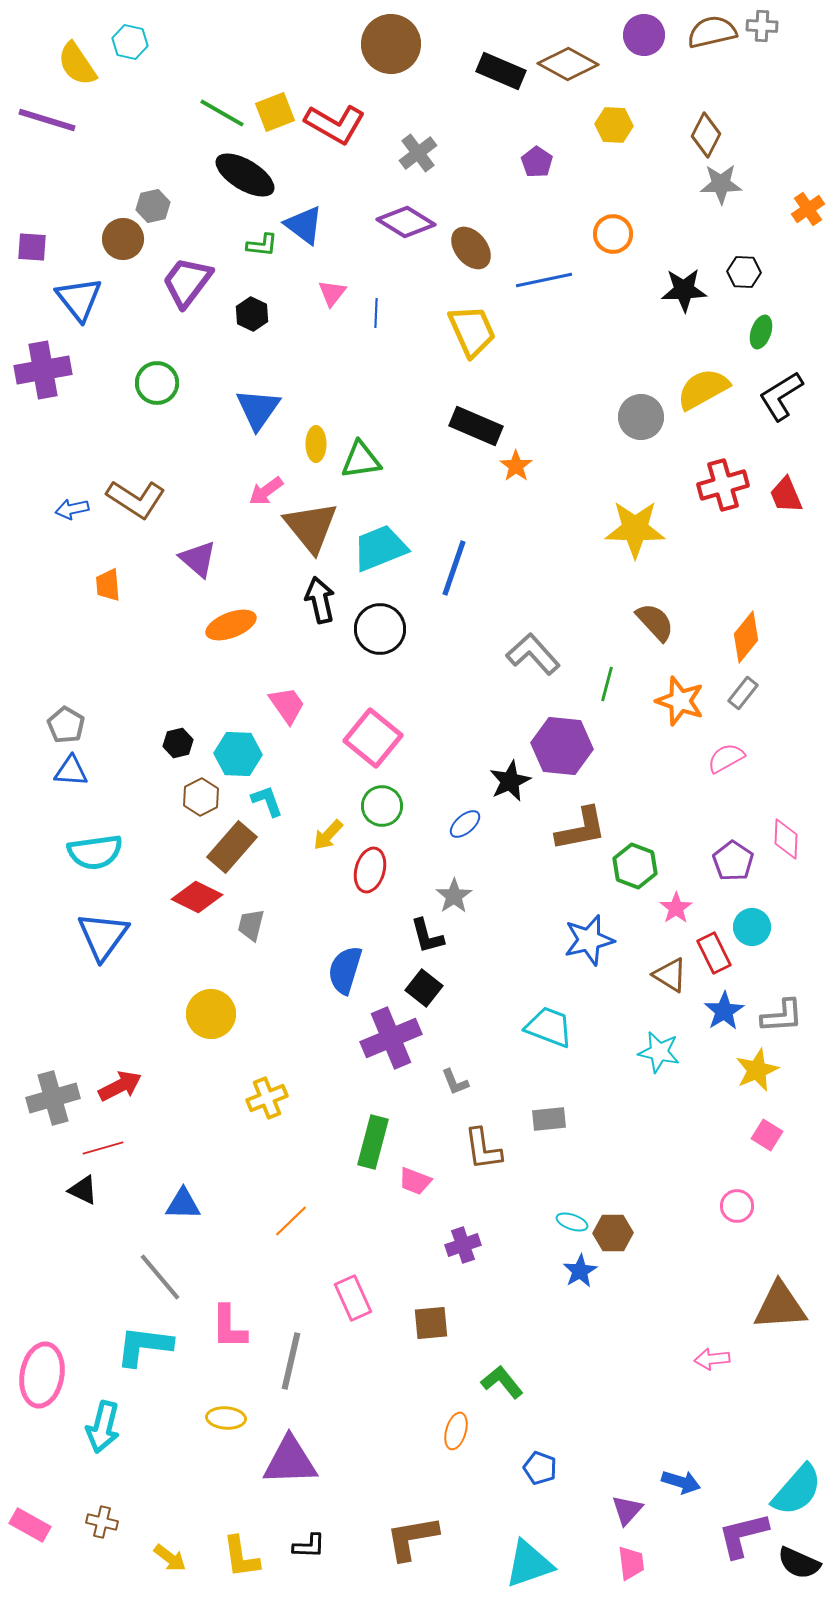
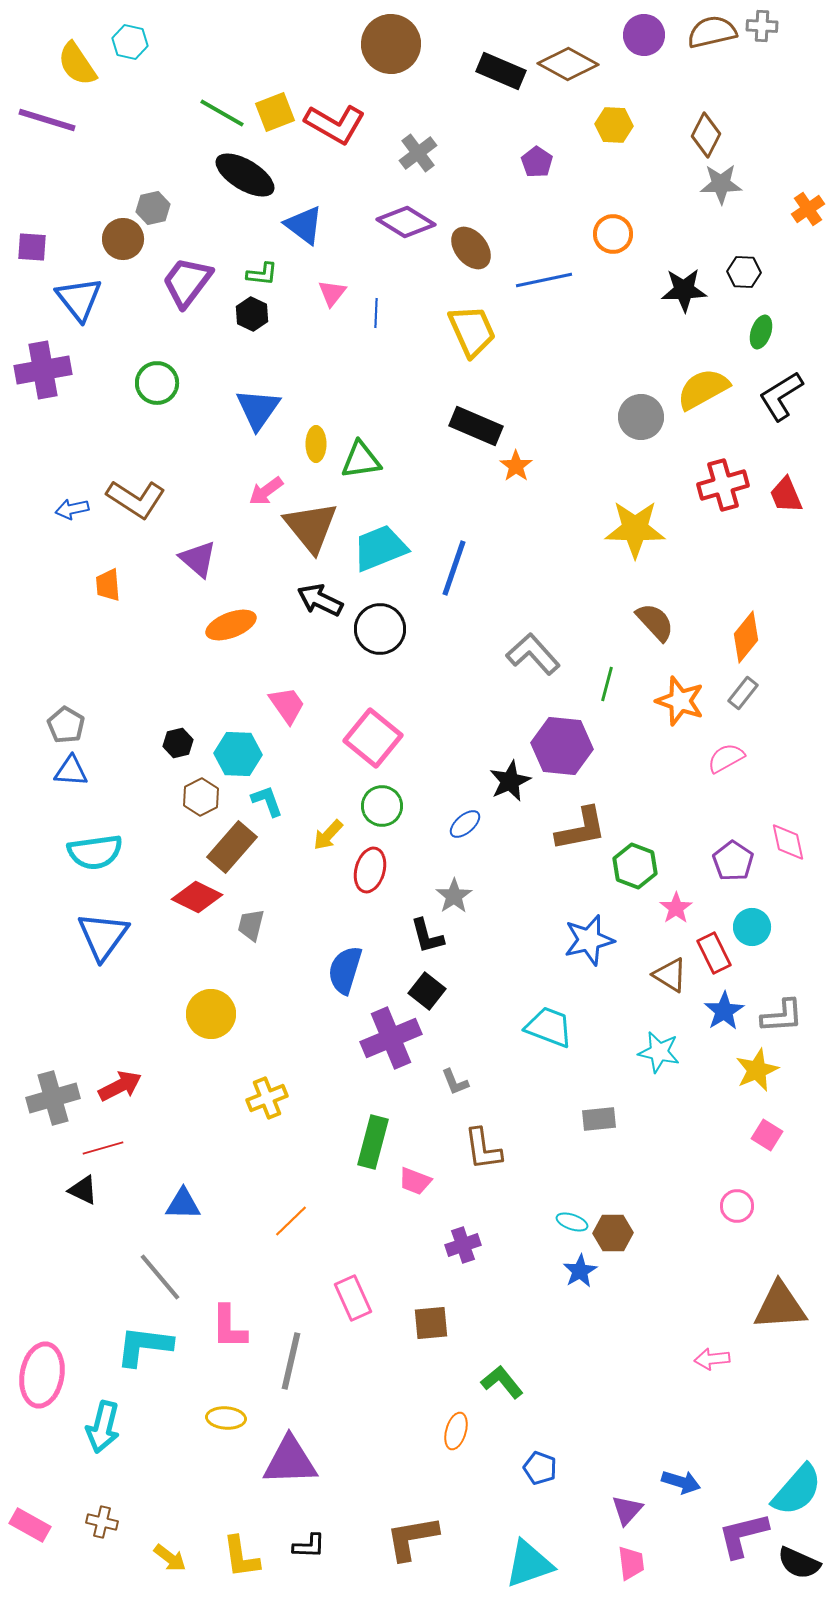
gray hexagon at (153, 206): moved 2 px down
green L-shape at (262, 245): moved 29 px down
black arrow at (320, 600): rotated 51 degrees counterclockwise
pink diamond at (786, 839): moved 2 px right, 3 px down; rotated 15 degrees counterclockwise
black square at (424, 988): moved 3 px right, 3 px down
gray rectangle at (549, 1119): moved 50 px right
